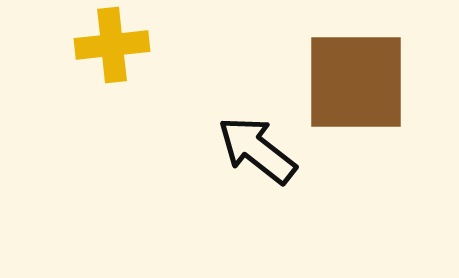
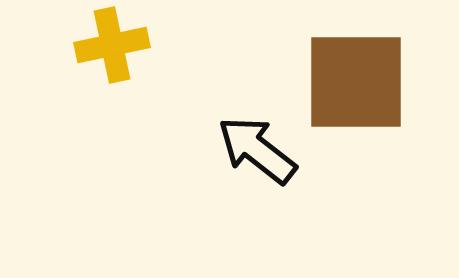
yellow cross: rotated 6 degrees counterclockwise
